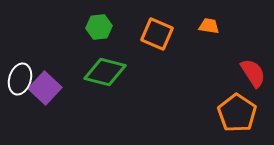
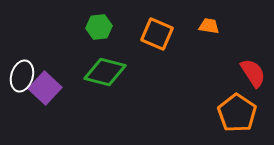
white ellipse: moved 2 px right, 3 px up
